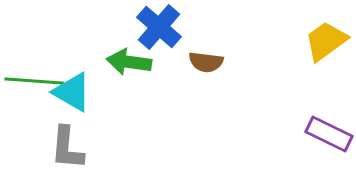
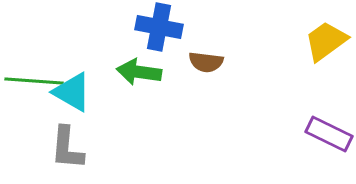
blue cross: rotated 30 degrees counterclockwise
green arrow: moved 10 px right, 10 px down
